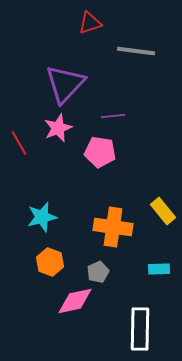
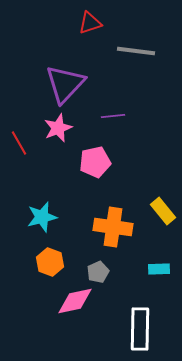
pink pentagon: moved 5 px left, 10 px down; rotated 20 degrees counterclockwise
